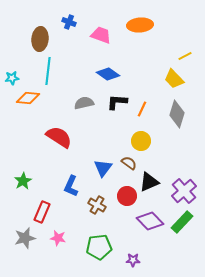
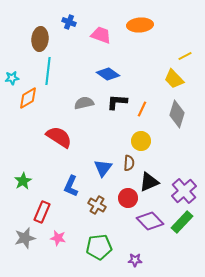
orange diamond: rotated 35 degrees counterclockwise
brown semicircle: rotated 56 degrees clockwise
red circle: moved 1 px right, 2 px down
purple star: moved 2 px right
